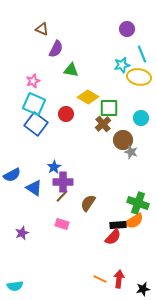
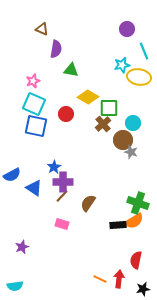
purple semicircle: rotated 18 degrees counterclockwise
cyan line: moved 2 px right, 3 px up
cyan circle: moved 8 px left, 5 px down
blue square: moved 2 px down; rotated 25 degrees counterclockwise
purple star: moved 14 px down
red semicircle: moved 23 px right, 23 px down; rotated 150 degrees clockwise
